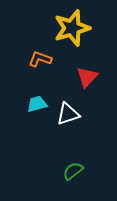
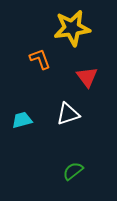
yellow star: rotated 9 degrees clockwise
orange L-shape: rotated 50 degrees clockwise
red triangle: rotated 20 degrees counterclockwise
cyan trapezoid: moved 15 px left, 16 px down
